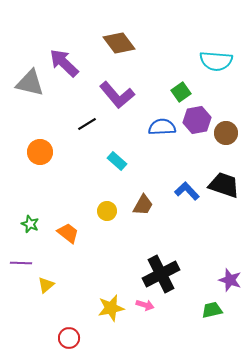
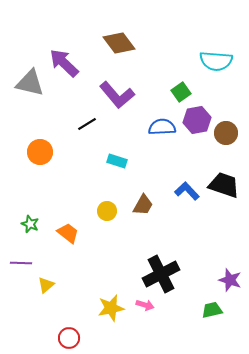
cyan rectangle: rotated 24 degrees counterclockwise
